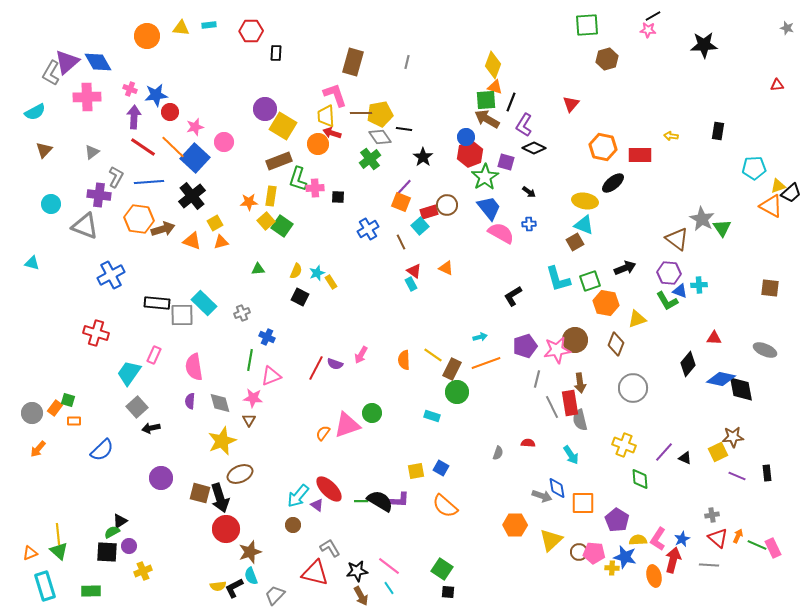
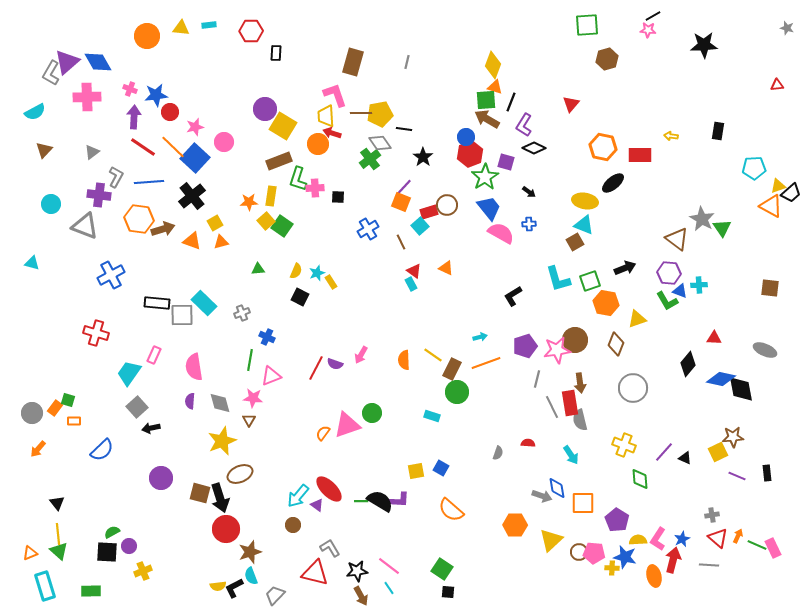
gray diamond at (380, 137): moved 6 px down
orange semicircle at (445, 506): moved 6 px right, 4 px down
black triangle at (120, 521): moved 63 px left, 18 px up; rotated 35 degrees counterclockwise
